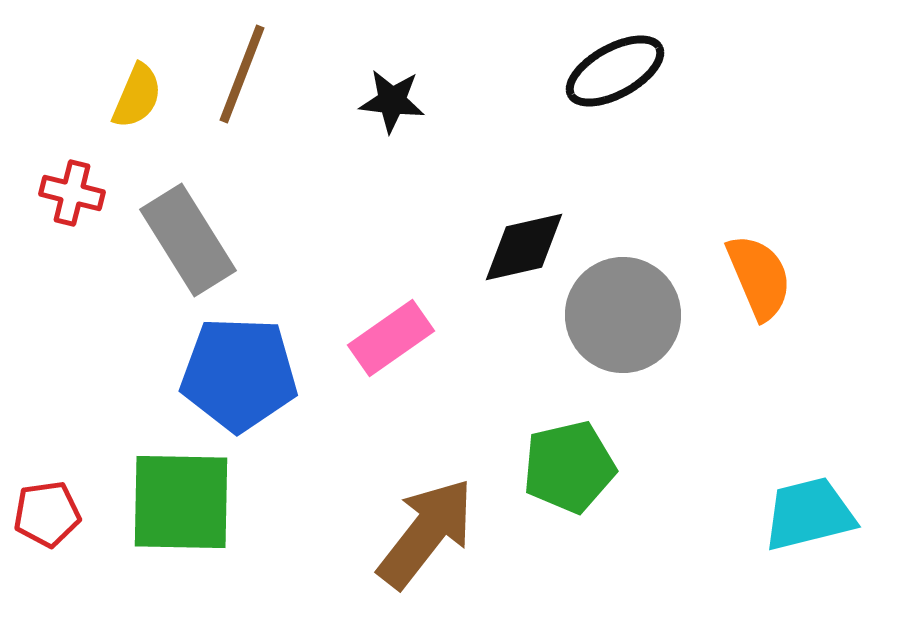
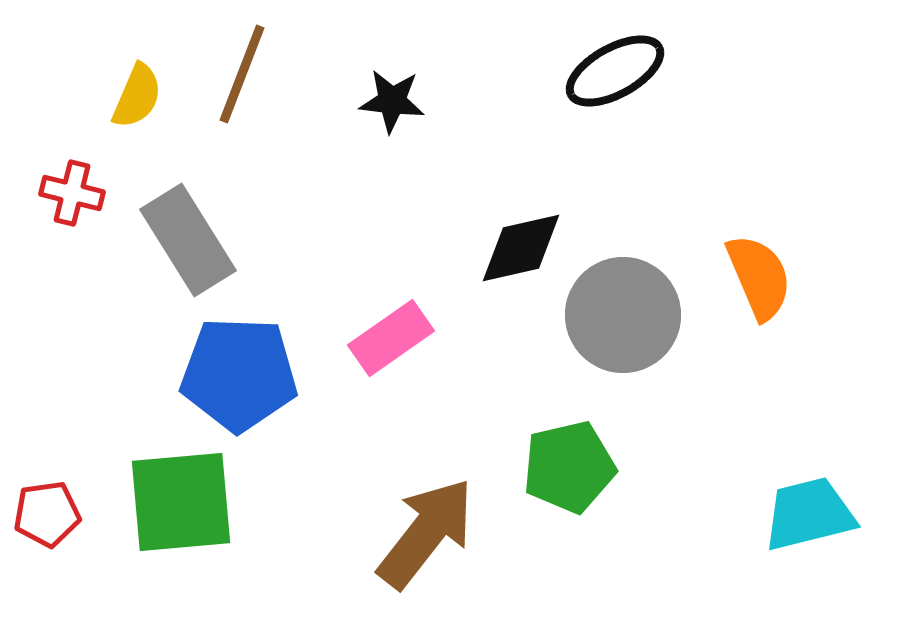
black diamond: moved 3 px left, 1 px down
green square: rotated 6 degrees counterclockwise
